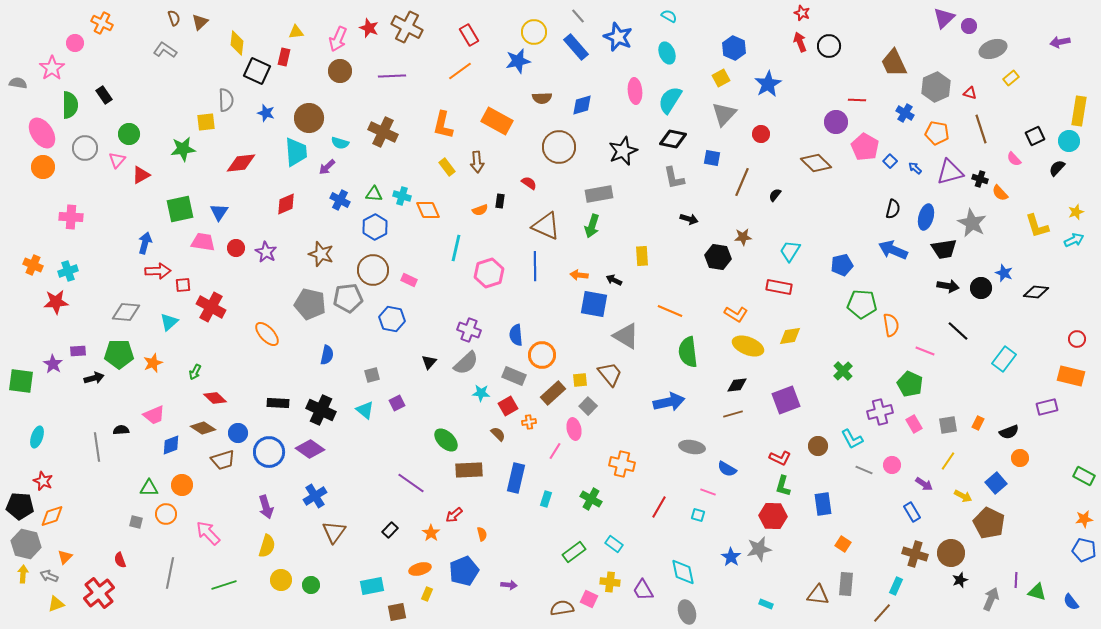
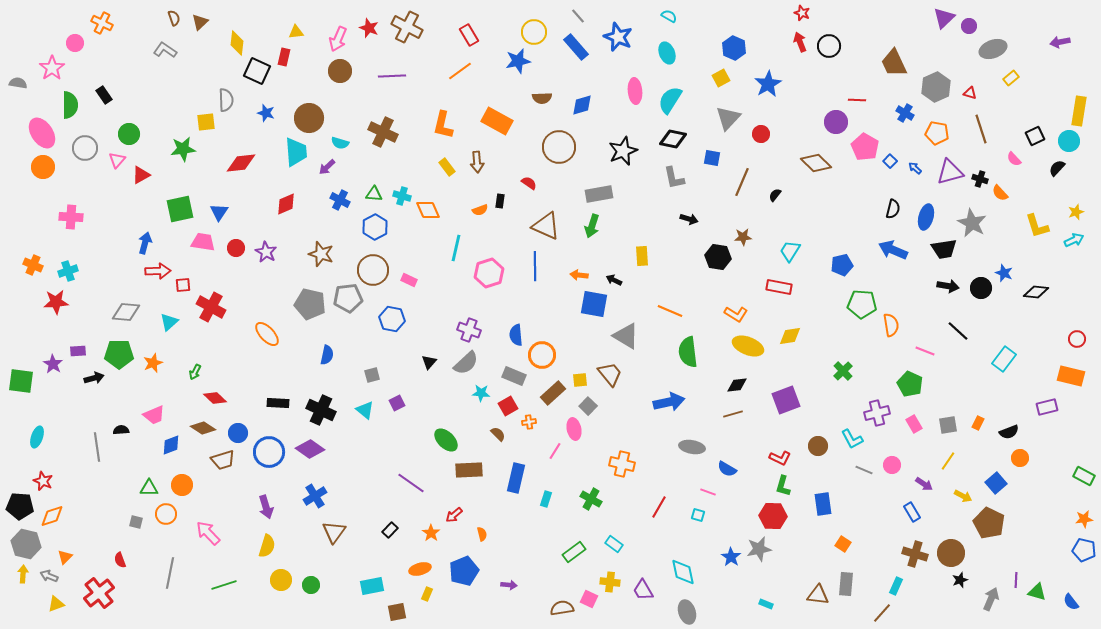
gray triangle at (724, 114): moved 4 px right, 4 px down
purple cross at (880, 412): moved 3 px left, 1 px down
